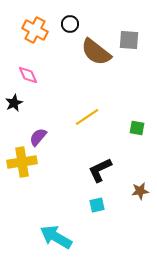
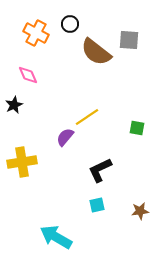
orange cross: moved 1 px right, 3 px down
black star: moved 2 px down
purple semicircle: moved 27 px right
brown star: moved 20 px down
